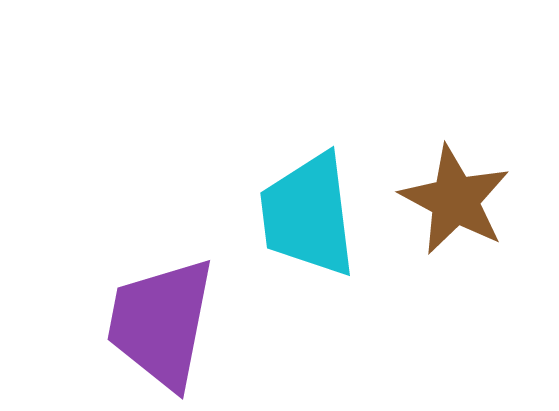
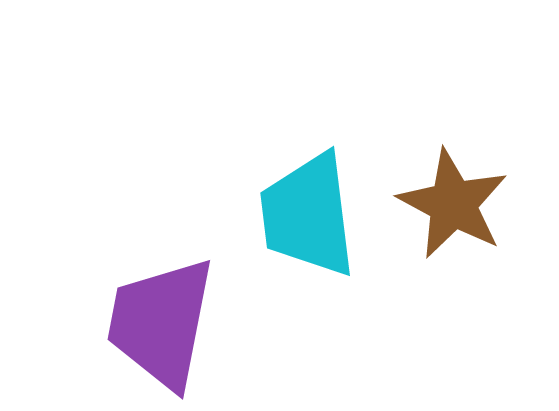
brown star: moved 2 px left, 4 px down
